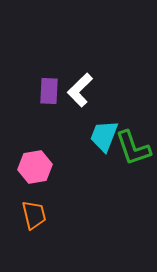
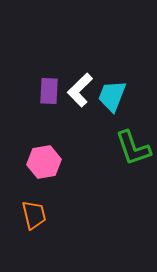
cyan trapezoid: moved 8 px right, 40 px up
pink hexagon: moved 9 px right, 5 px up
